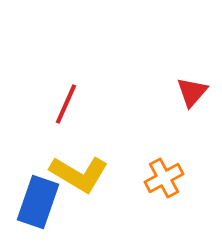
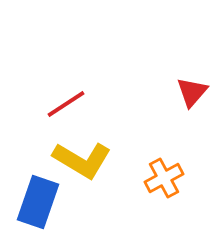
red line: rotated 33 degrees clockwise
yellow L-shape: moved 3 px right, 14 px up
